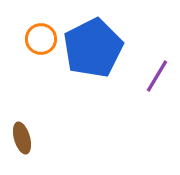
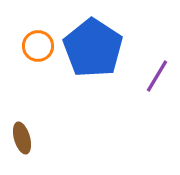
orange circle: moved 3 px left, 7 px down
blue pentagon: rotated 12 degrees counterclockwise
